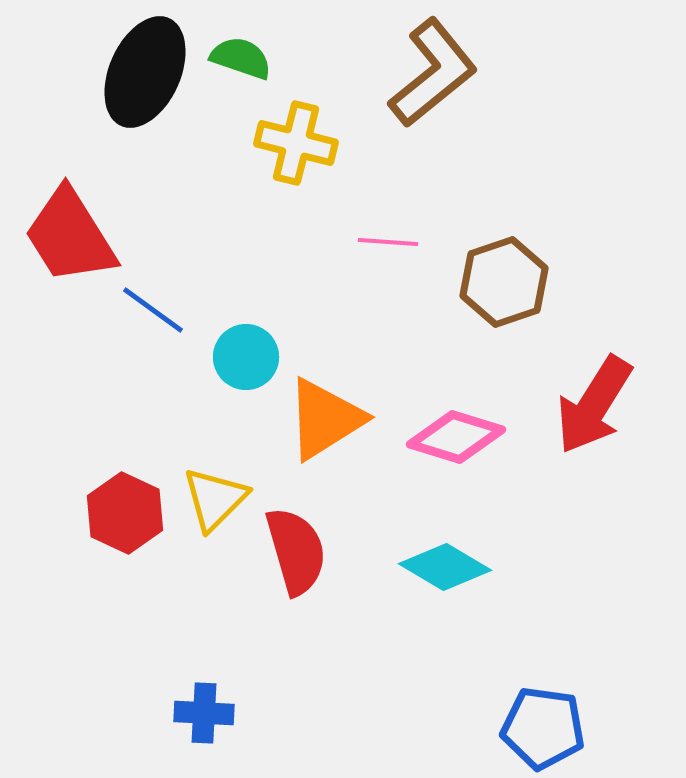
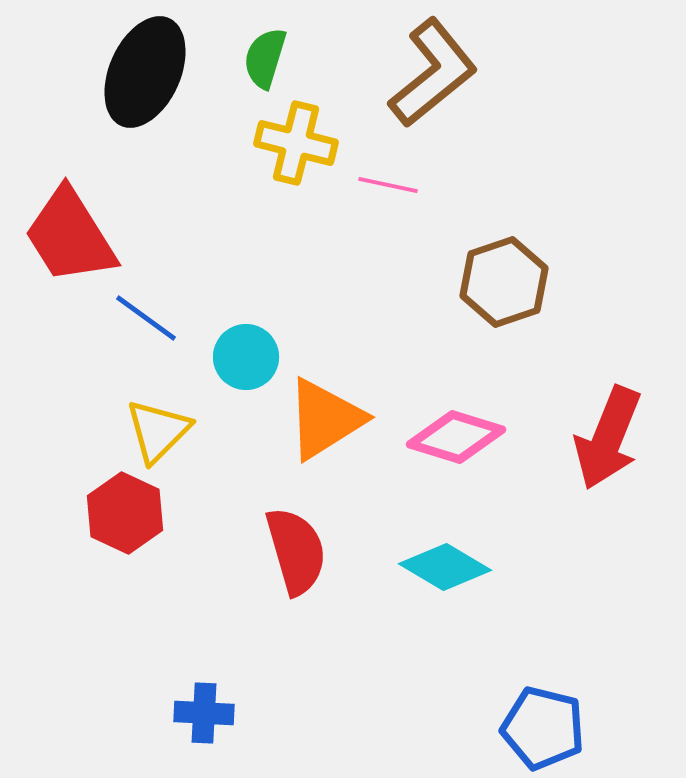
green semicircle: moved 24 px right; rotated 92 degrees counterclockwise
pink line: moved 57 px up; rotated 8 degrees clockwise
blue line: moved 7 px left, 8 px down
red arrow: moved 14 px right, 33 px down; rotated 10 degrees counterclockwise
yellow triangle: moved 57 px left, 68 px up
blue pentagon: rotated 6 degrees clockwise
